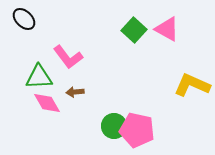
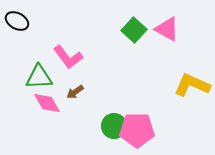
black ellipse: moved 7 px left, 2 px down; rotated 15 degrees counterclockwise
brown arrow: rotated 30 degrees counterclockwise
pink pentagon: rotated 12 degrees counterclockwise
